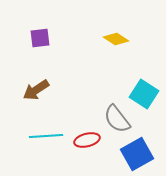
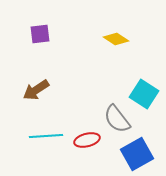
purple square: moved 4 px up
